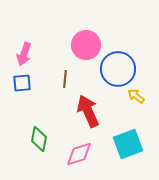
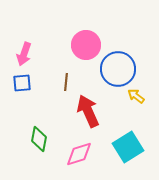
brown line: moved 1 px right, 3 px down
cyan square: moved 3 px down; rotated 12 degrees counterclockwise
